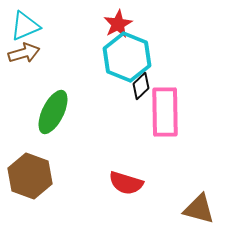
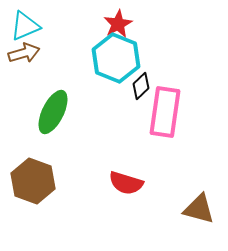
cyan hexagon: moved 11 px left, 1 px down
pink rectangle: rotated 9 degrees clockwise
brown hexagon: moved 3 px right, 5 px down
